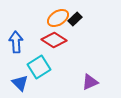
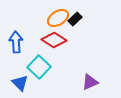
cyan square: rotated 15 degrees counterclockwise
